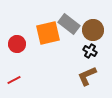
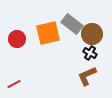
gray rectangle: moved 3 px right
brown circle: moved 1 px left, 4 px down
red circle: moved 5 px up
black cross: moved 2 px down
red line: moved 4 px down
